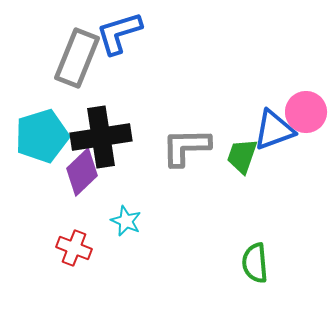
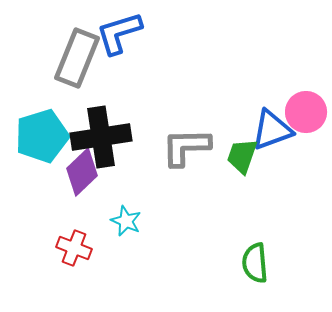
blue triangle: moved 2 px left
